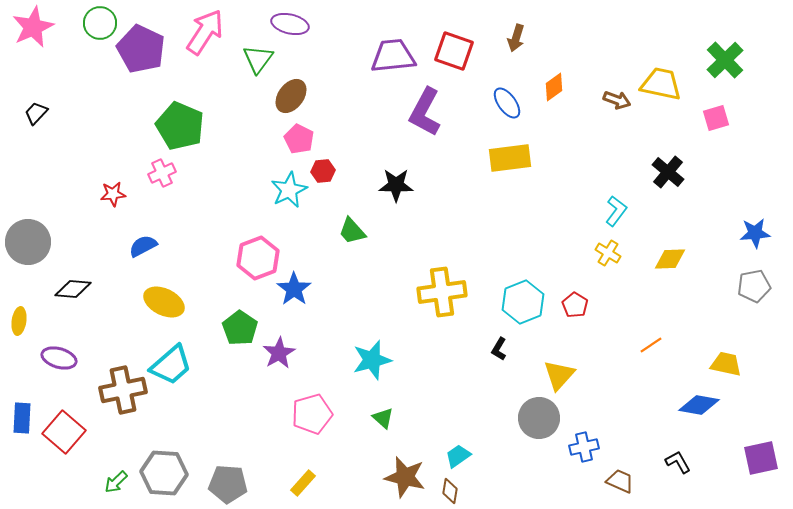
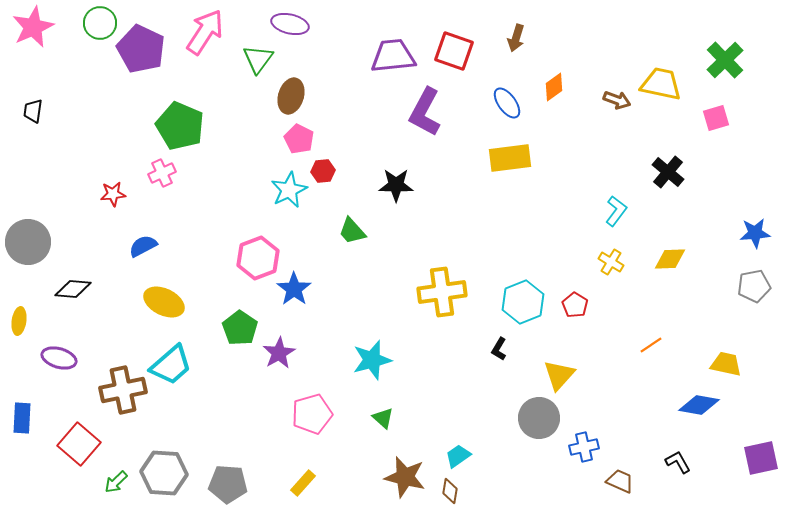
brown ellipse at (291, 96): rotated 20 degrees counterclockwise
black trapezoid at (36, 113): moved 3 px left, 2 px up; rotated 35 degrees counterclockwise
yellow cross at (608, 253): moved 3 px right, 9 px down
red square at (64, 432): moved 15 px right, 12 px down
